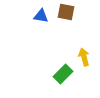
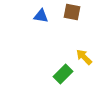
brown square: moved 6 px right
yellow arrow: rotated 30 degrees counterclockwise
